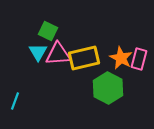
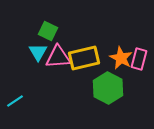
pink triangle: moved 3 px down
cyan line: rotated 36 degrees clockwise
